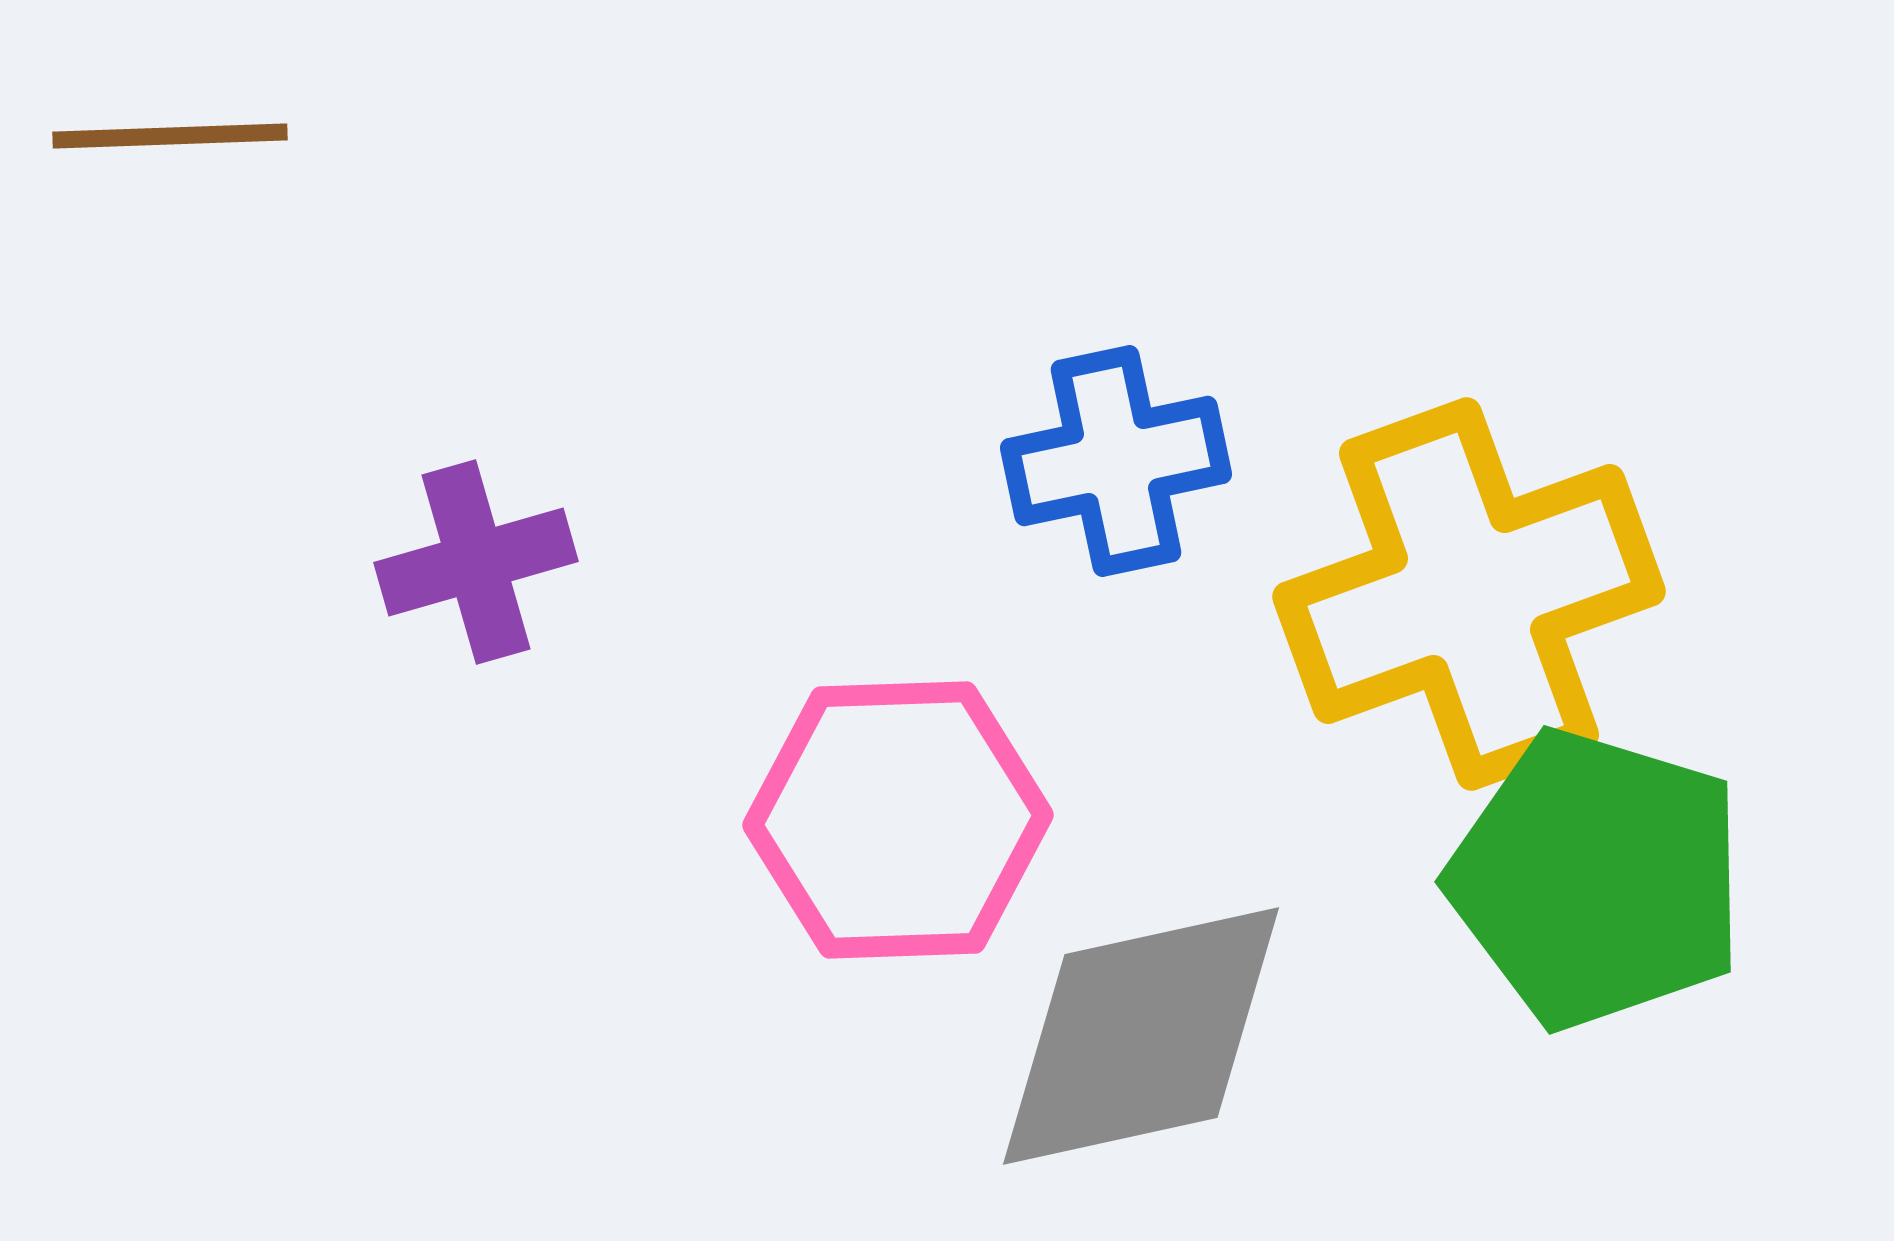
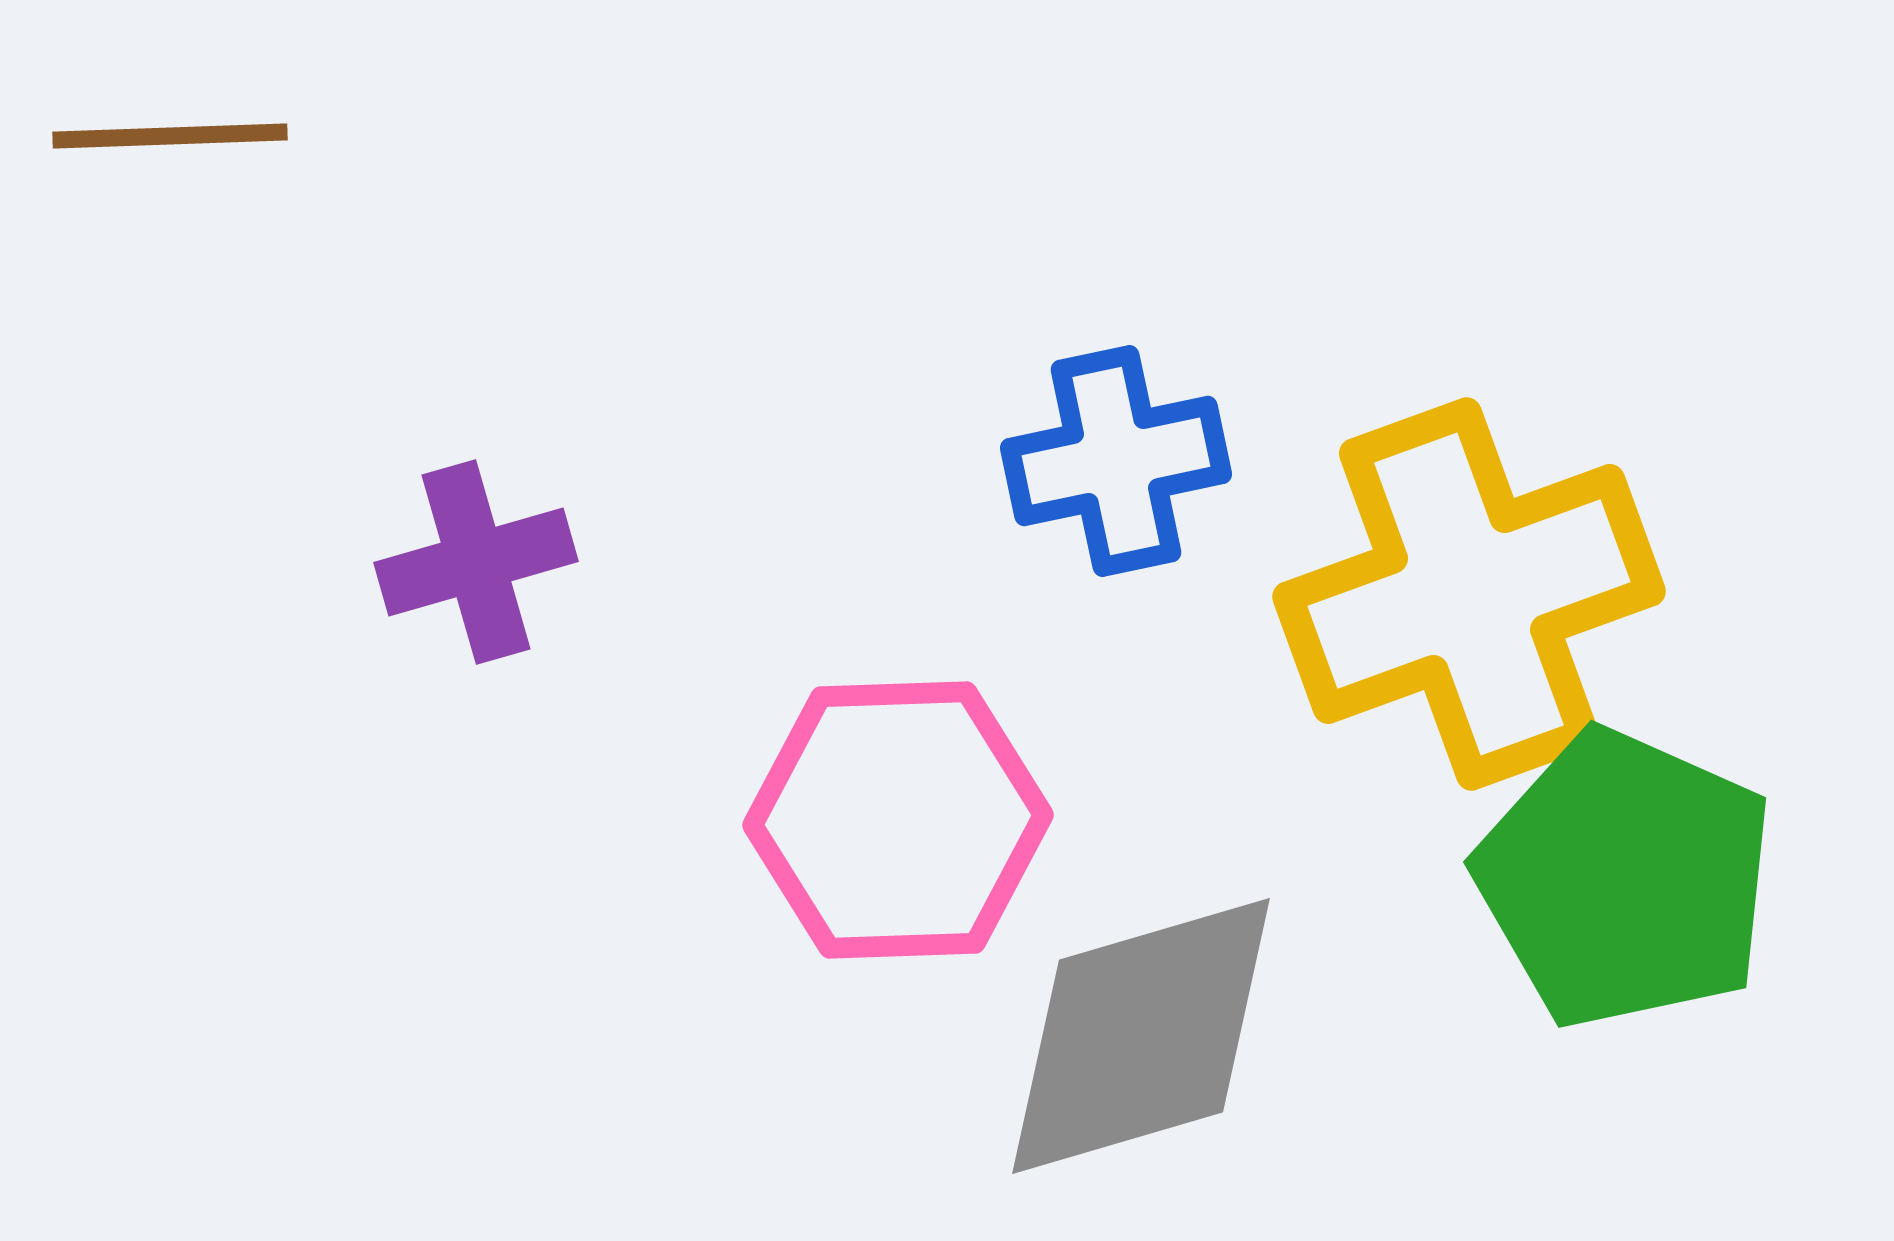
green pentagon: moved 28 px right; rotated 7 degrees clockwise
gray diamond: rotated 4 degrees counterclockwise
